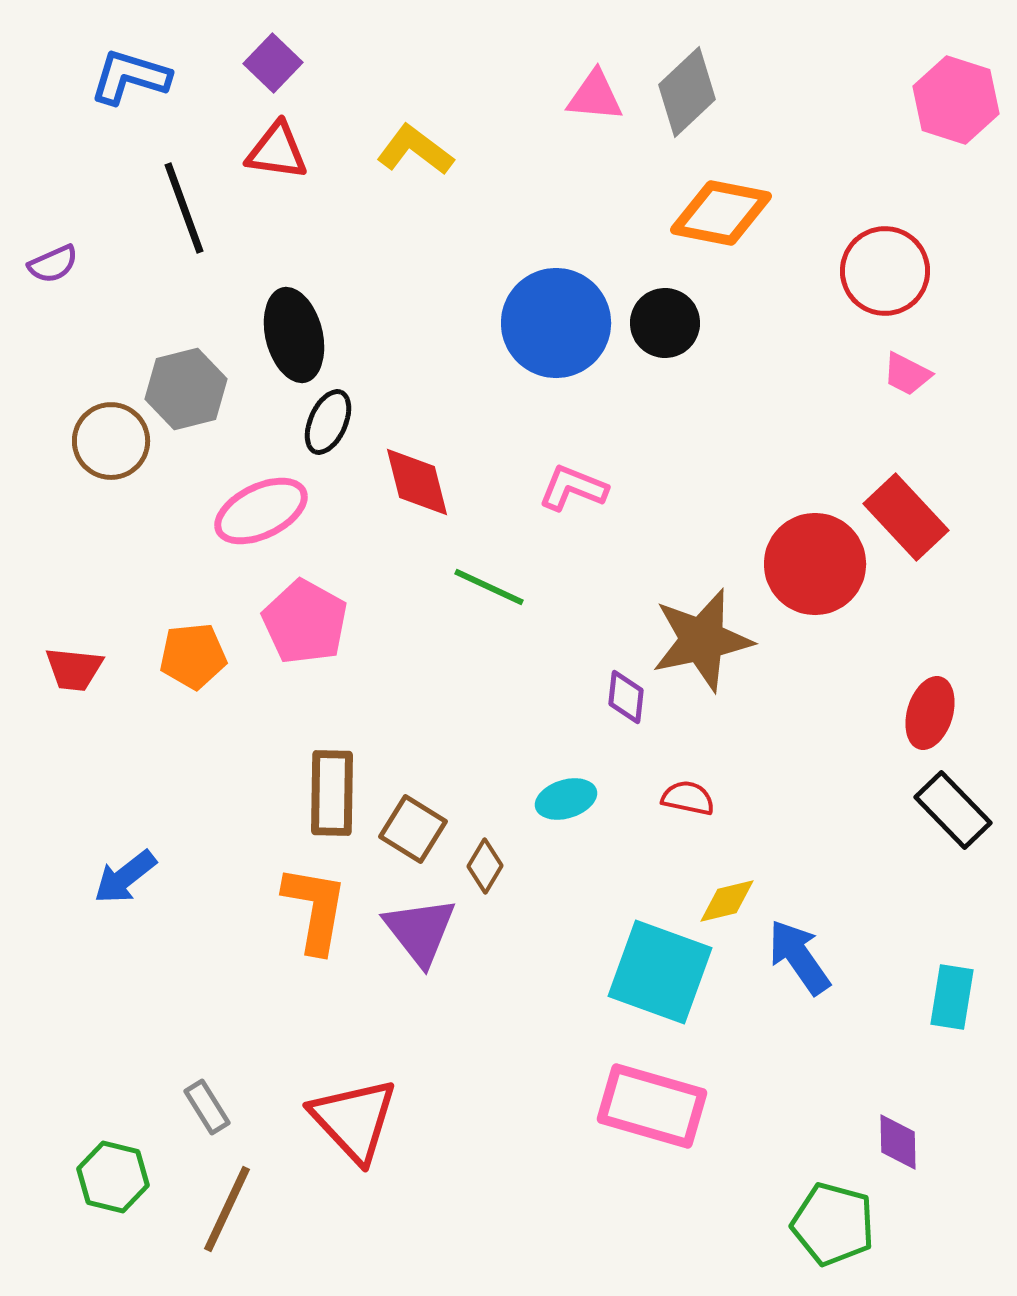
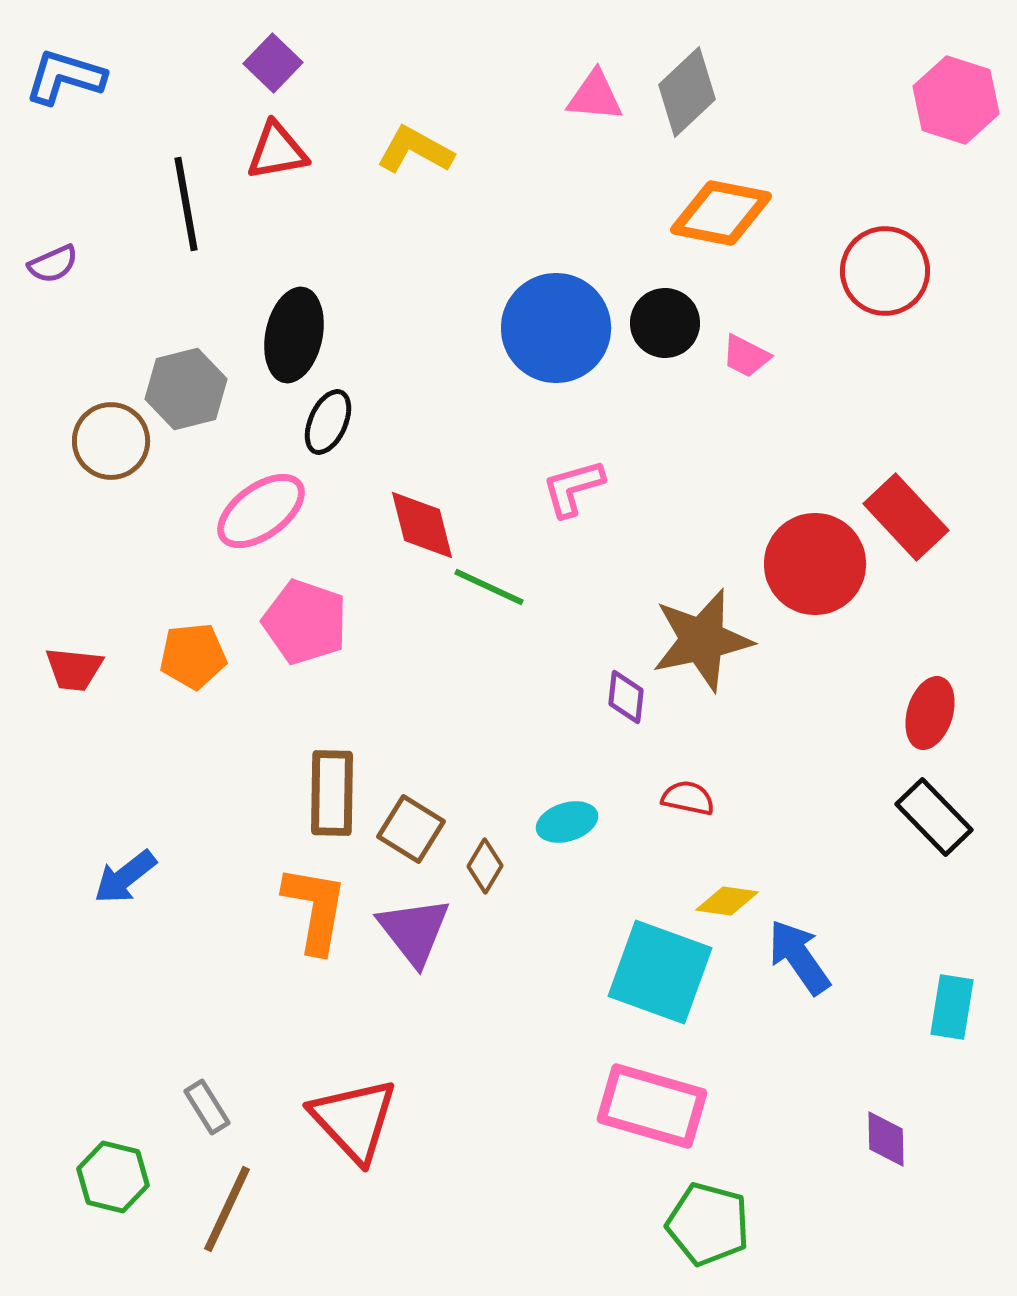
blue L-shape at (130, 77): moved 65 px left
yellow L-shape at (415, 150): rotated 8 degrees counterclockwise
red triangle at (277, 151): rotated 18 degrees counterclockwise
black line at (184, 208): moved 2 px right, 4 px up; rotated 10 degrees clockwise
blue circle at (556, 323): moved 5 px down
black ellipse at (294, 335): rotated 26 degrees clockwise
pink trapezoid at (907, 374): moved 161 px left, 18 px up
red diamond at (417, 482): moved 5 px right, 43 px down
pink L-shape at (573, 488): rotated 38 degrees counterclockwise
pink ellipse at (261, 511): rotated 10 degrees counterclockwise
pink pentagon at (305, 622): rotated 10 degrees counterclockwise
cyan ellipse at (566, 799): moved 1 px right, 23 px down
black rectangle at (953, 810): moved 19 px left, 7 px down
brown square at (413, 829): moved 2 px left
yellow diamond at (727, 901): rotated 22 degrees clockwise
purple triangle at (420, 931): moved 6 px left
cyan rectangle at (952, 997): moved 10 px down
purple diamond at (898, 1142): moved 12 px left, 3 px up
green pentagon at (833, 1224): moved 125 px left
